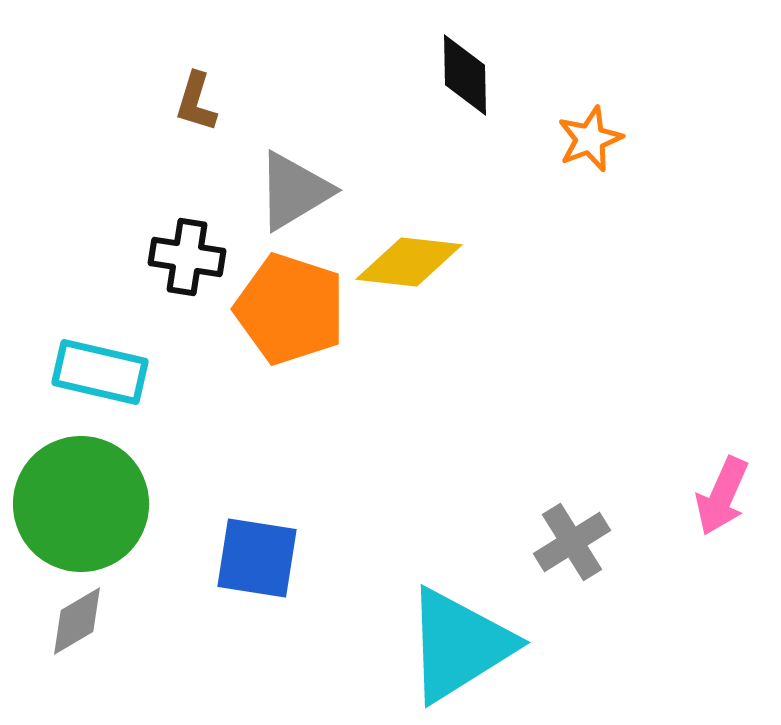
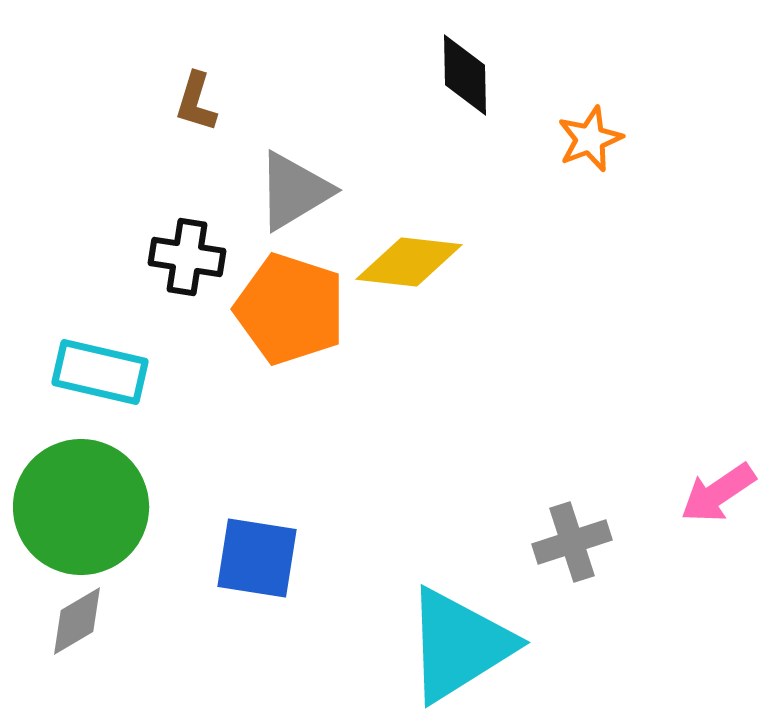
pink arrow: moved 4 px left, 3 px up; rotated 32 degrees clockwise
green circle: moved 3 px down
gray cross: rotated 14 degrees clockwise
